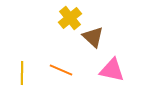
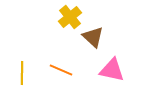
yellow cross: moved 1 px up
